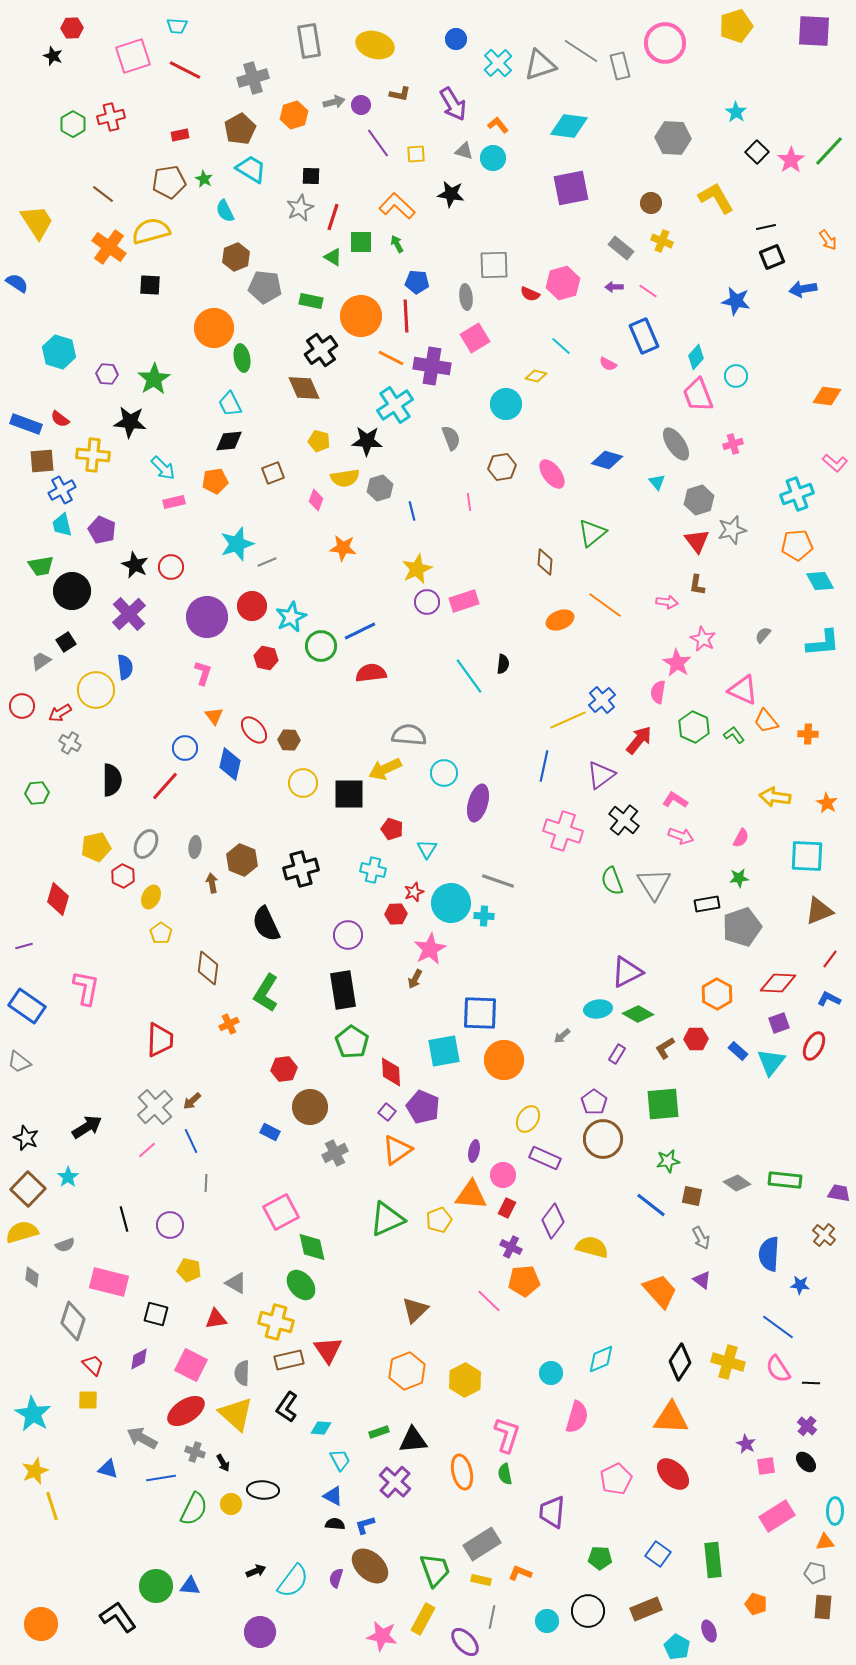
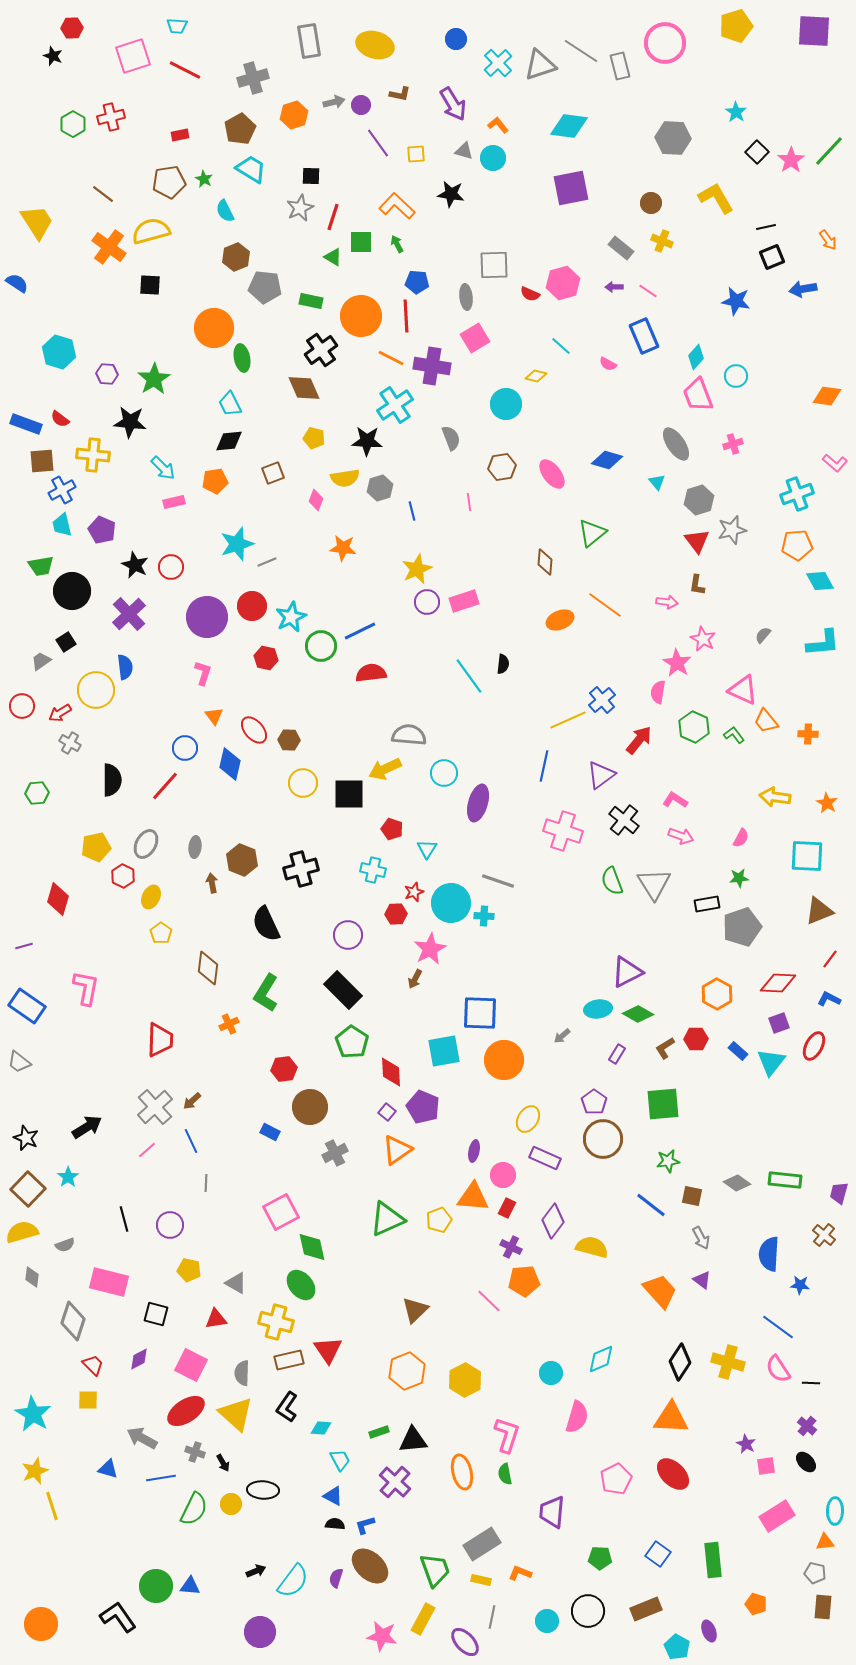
yellow pentagon at (319, 441): moved 5 px left, 3 px up
black rectangle at (343, 990): rotated 36 degrees counterclockwise
purple trapezoid at (839, 1193): rotated 85 degrees counterclockwise
orange triangle at (471, 1195): moved 2 px right, 2 px down
